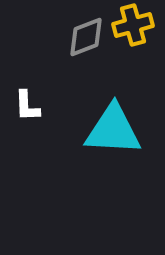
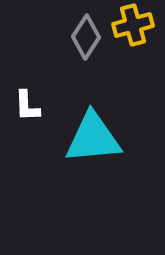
gray diamond: rotated 36 degrees counterclockwise
cyan triangle: moved 20 px left, 8 px down; rotated 8 degrees counterclockwise
